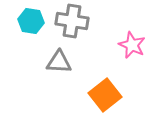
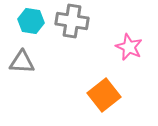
pink star: moved 3 px left, 2 px down
gray triangle: moved 37 px left
orange square: moved 1 px left
